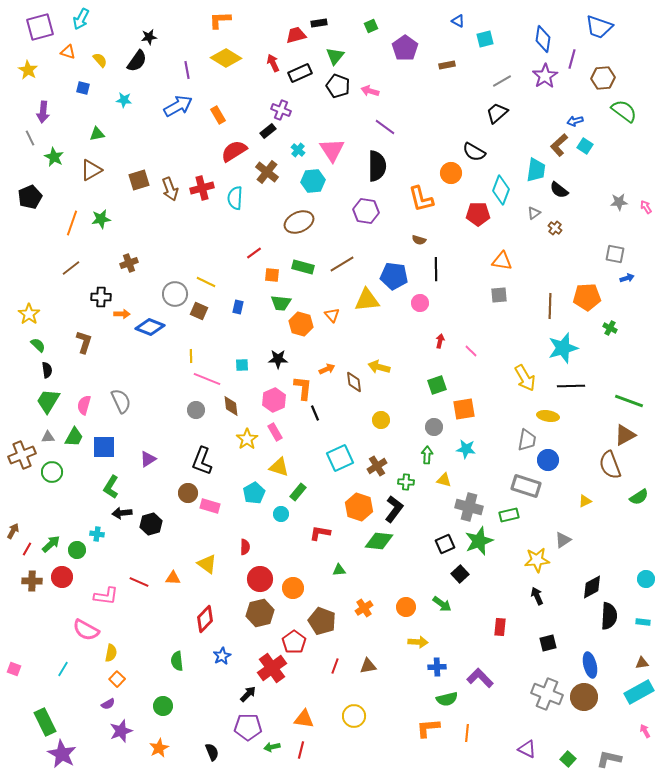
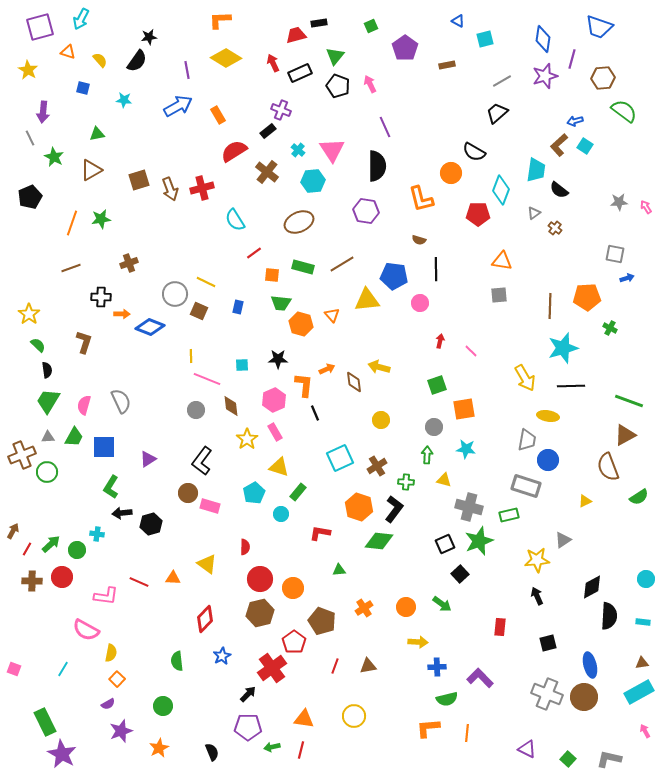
purple star at (545, 76): rotated 15 degrees clockwise
pink arrow at (370, 91): moved 7 px up; rotated 48 degrees clockwise
purple line at (385, 127): rotated 30 degrees clockwise
cyan semicircle at (235, 198): moved 22 px down; rotated 35 degrees counterclockwise
brown line at (71, 268): rotated 18 degrees clockwise
orange L-shape at (303, 388): moved 1 px right, 3 px up
black L-shape at (202, 461): rotated 16 degrees clockwise
brown semicircle at (610, 465): moved 2 px left, 2 px down
green circle at (52, 472): moved 5 px left
